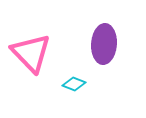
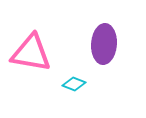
pink triangle: rotated 36 degrees counterclockwise
